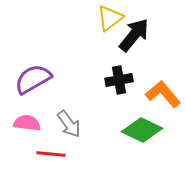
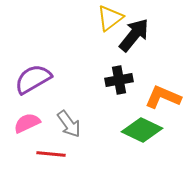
orange L-shape: moved 3 px down; rotated 27 degrees counterclockwise
pink semicircle: rotated 32 degrees counterclockwise
